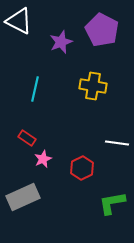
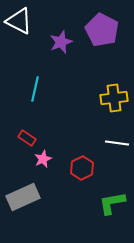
yellow cross: moved 21 px right, 12 px down; rotated 16 degrees counterclockwise
